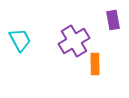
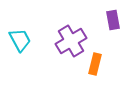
purple cross: moved 3 px left
orange rectangle: rotated 15 degrees clockwise
